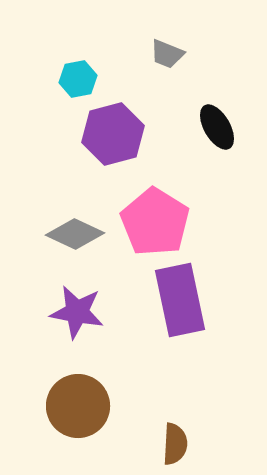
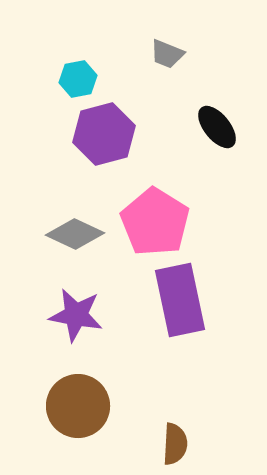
black ellipse: rotated 9 degrees counterclockwise
purple hexagon: moved 9 px left
purple star: moved 1 px left, 3 px down
